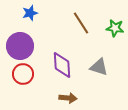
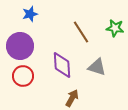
blue star: moved 1 px down
brown line: moved 9 px down
gray triangle: moved 2 px left
red circle: moved 2 px down
brown arrow: moved 4 px right; rotated 66 degrees counterclockwise
